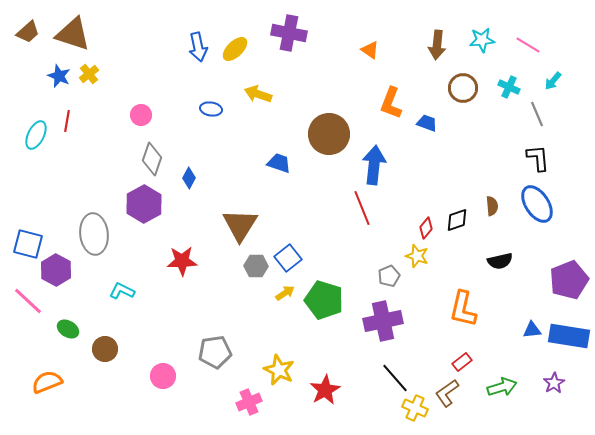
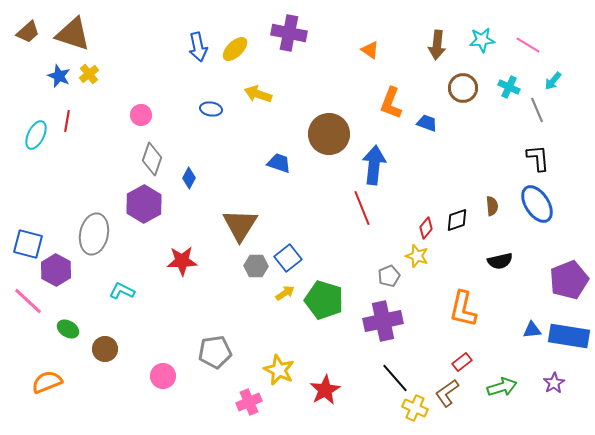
gray line at (537, 114): moved 4 px up
gray ellipse at (94, 234): rotated 18 degrees clockwise
